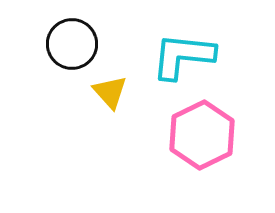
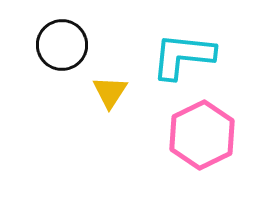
black circle: moved 10 px left, 1 px down
yellow triangle: rotated 15 degrees clockwise
